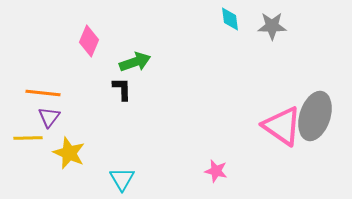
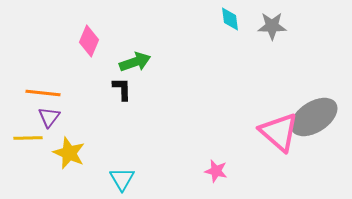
gray ellipse: moved 1 px left, 1 px down; rotated 39 degrees clockwise
pink triangle: moved 3 px left, 6 px down; rotated 6 degrees clockwise
